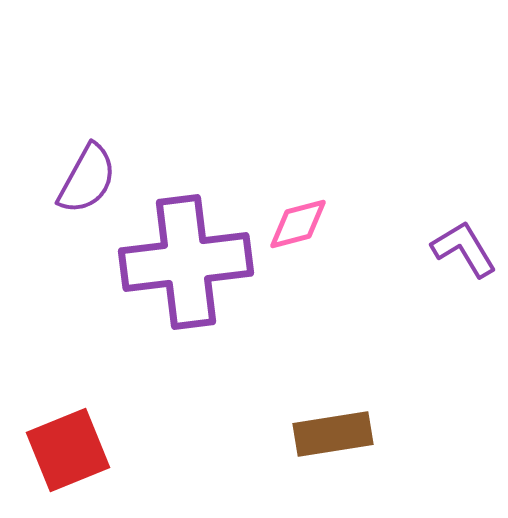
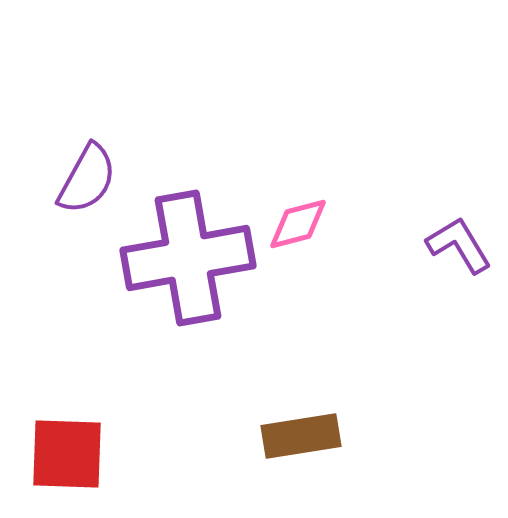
purple L-shape: moved 5 px left, 4 px up
purple cross: moved 2 px right, 4 px up; rotated 3 degrees counterclockwise
brown rectangle: moved 32 px left, 2 px down
red square: moved 1 px left, 4 px down; rotated 24 degrees clockwise
